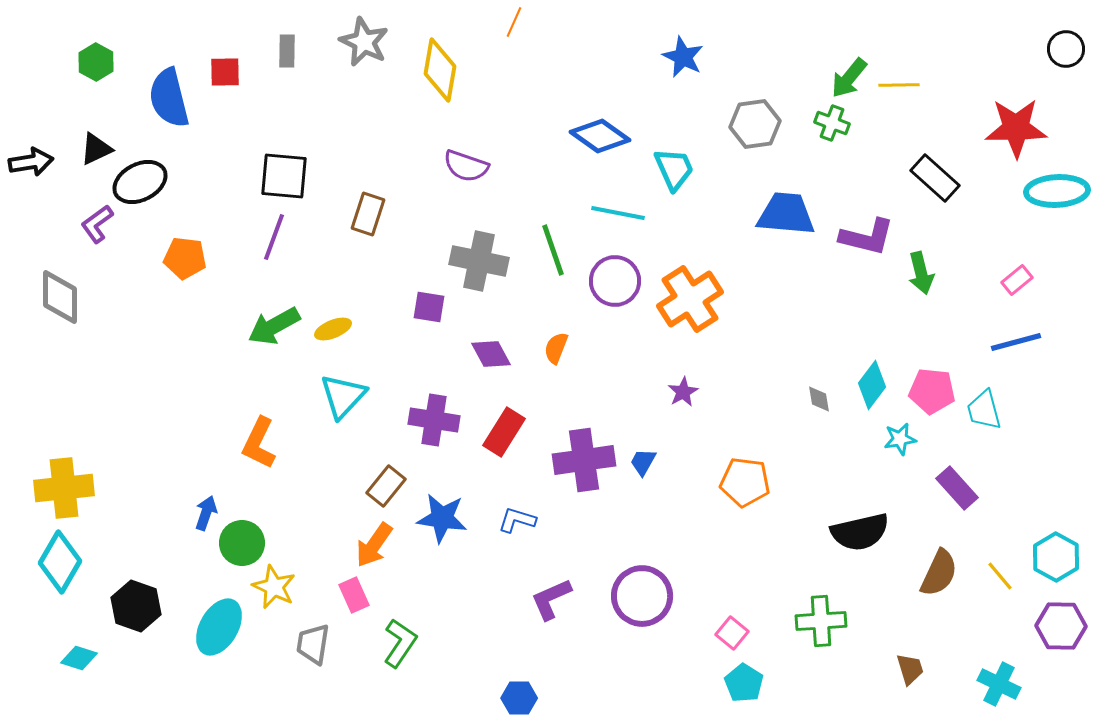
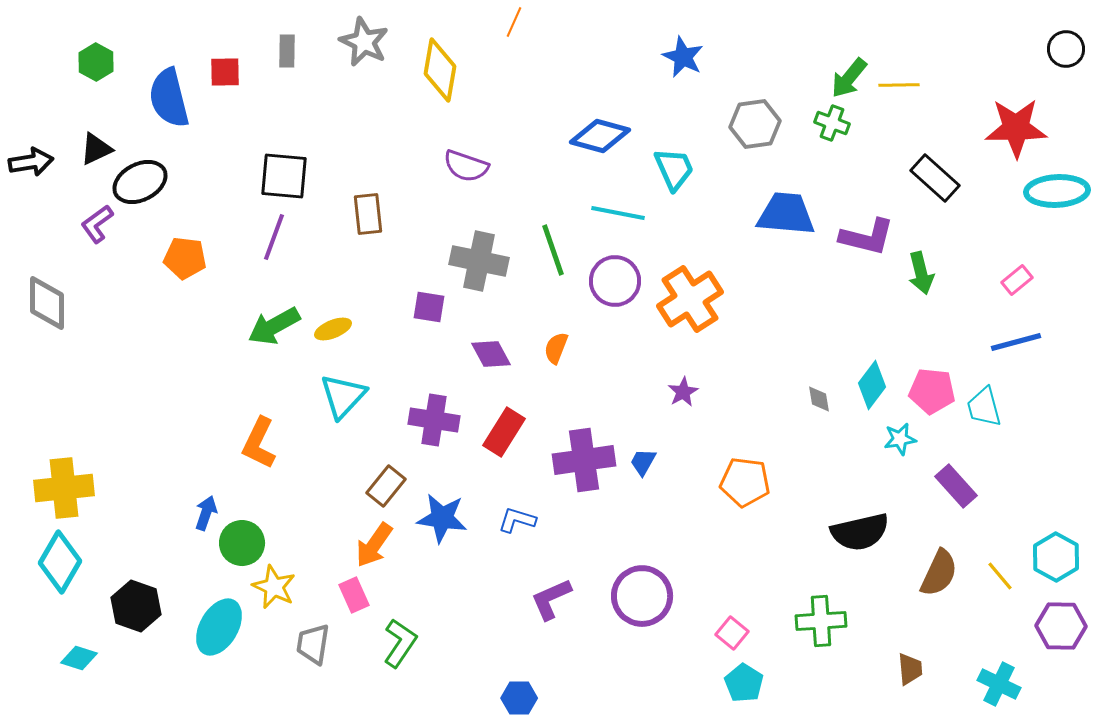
blue diamond at (600, 136): rotated 20 degrees counterclockwise
brown rectangle at (368, 214): rotated 24 degrees counterclockwise
gray diamond at (60, 297): moved 13 px left, 6 px down
cyan trapezoid at (984, 410): moved 3 px up
purple rectangle at (957, 488): moved 1 px left, 2 px up
brown trapezoid at (910, 669): rotated 12 degrees clockwise
